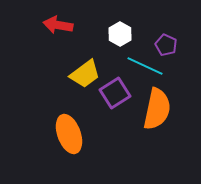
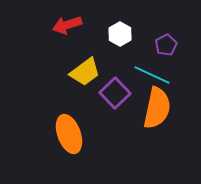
red arrow: moved 9 px right; rotated 28 degrees counterclockwise
purple pentagon: rotated 20 degrees clockwise
cyan line: moved 7 px right, 9 px down
yellow trapezoid: moved 2 px up
purple square: rotated 12 degrees counterclockwise
orange semicircle: moved 1 px up
